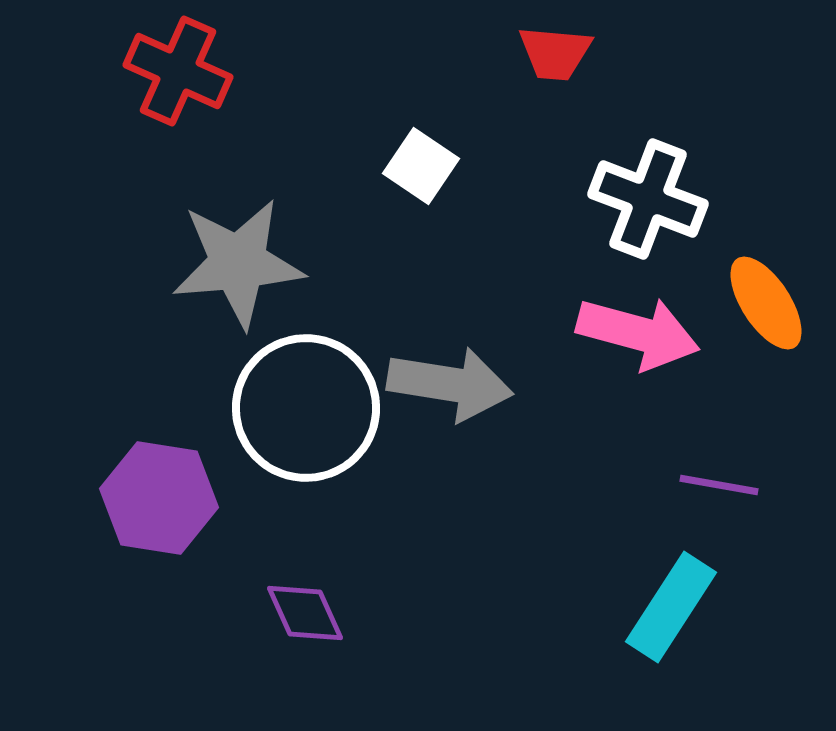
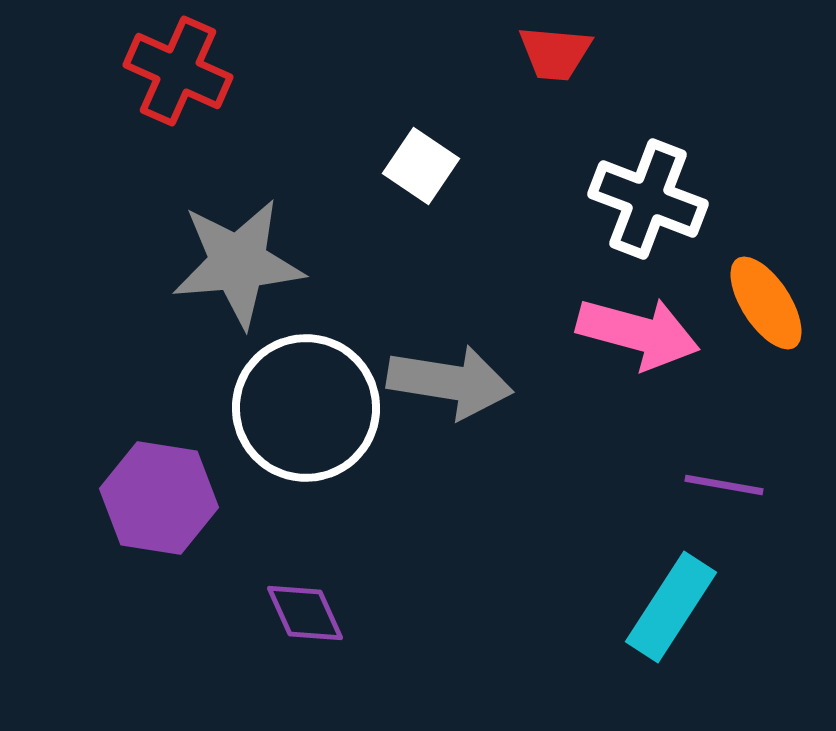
gray arrow: moved 2 px up
purple line: moved 5 px right
